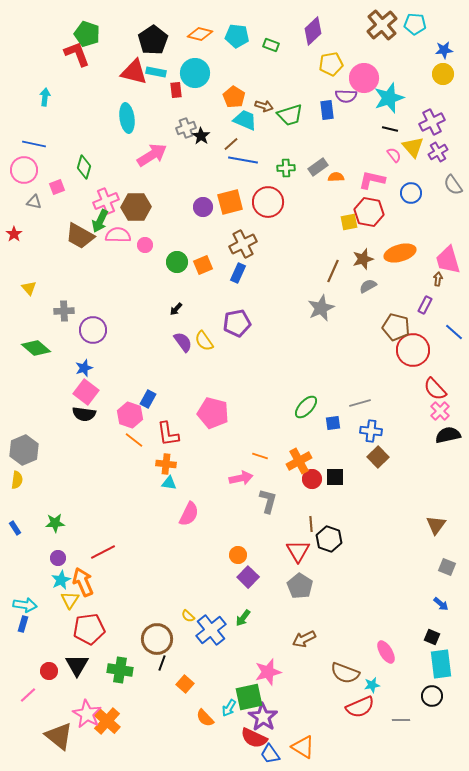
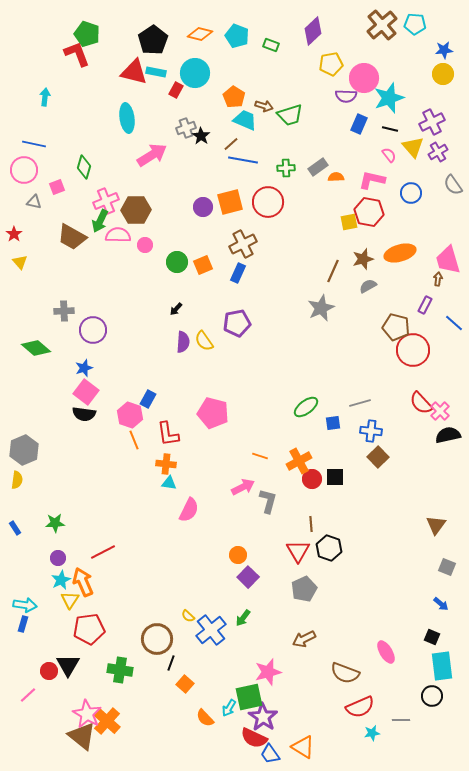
cyan pentagon at (237, 36): rotated 15 degrees clockwise
red rectangle at (176, 90): rotated 35 degrees clockwise
blue rectangle at (327, 110): moved 32 px right, 14 px down; rotated 30 degrees clockwise
pink semicircle at (394, 155): moved 5 px left
brown hexagon at (136, 207): moved 3 px down
brown trapezoid at (80, 236): moved 8 px left, 1 px down
yellow triangle at (29, 288): moved 9 px left, 26 px up
blue line at (454, 332): moved 9 px up
purple semicircle at (183, 342): rotated 40 degrees clockwise
red semicircle at (435, 389): moved 14 px left, 14 px down
green ellipse at (306, 407): rotated 10 degrees clockwise
orange line at (134, 440): rotated 30 degrees clockwise
pink arrow at (241, 478): moved 2 px right, 9 px down; rotated 15 degrees counterclockwise
pink semicircle at (189, 514): moved 4 px up
black hexagon at (329, 539): moved 9 px down
gray pentagon at (300, 586): moved 4 px right, 3 px down; rotated 15 degrees clockwise
black line at (162, 663): moved 9 px right
cyan rectangle at (441, 664): moved 1 px right, 2 px down
black triangle at (77, 665): moved 9 px left
cyan star at (372, 685): moved 48 px down
brown triangle at (59, 736): moved 23 px right
